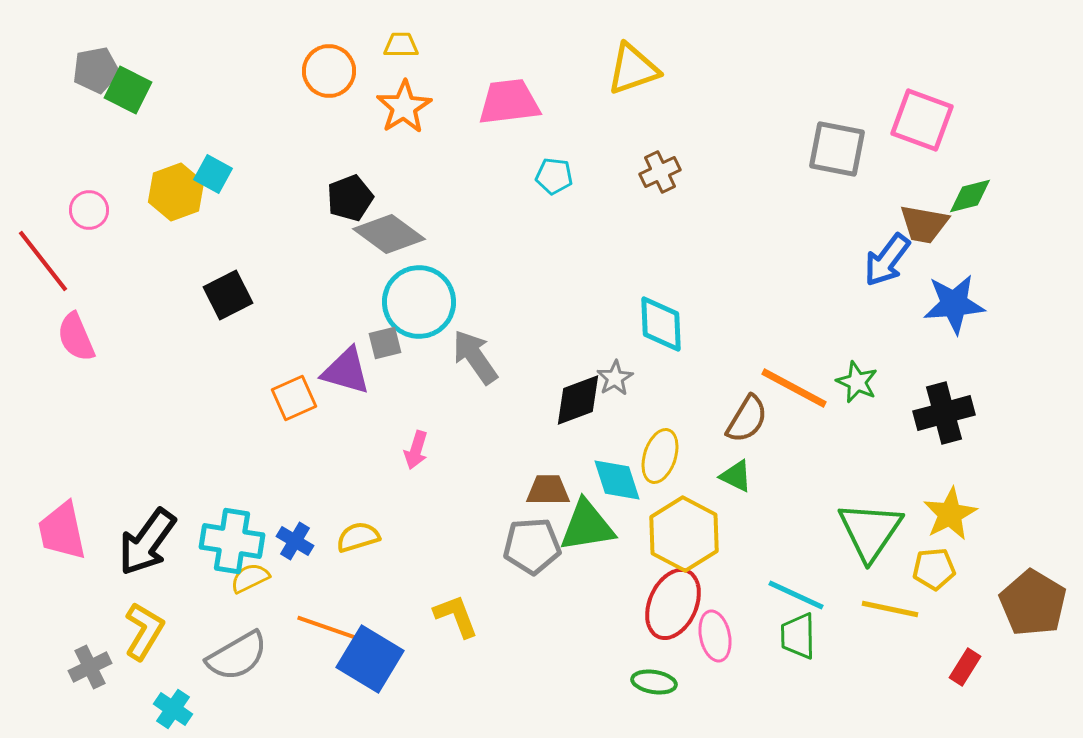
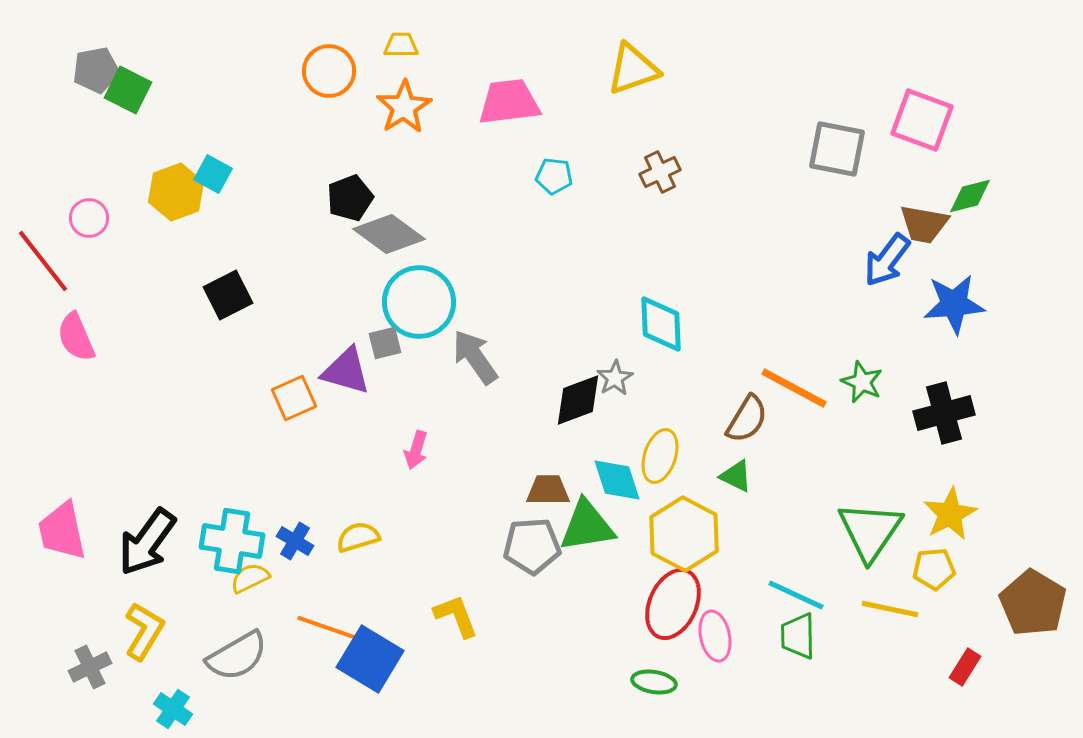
pink circle at (89, 210): moved 8 px down
green star at (857, 382): moved 5 px right
